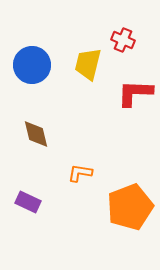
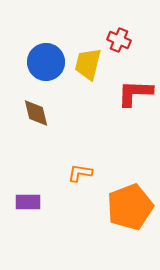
red cross: moved 4 px left
blue circle: moved 14 px right, 3 px up
brown diamond: moved 21 px up
purple rectangle: rotated 25 degrees counterclockwise
